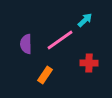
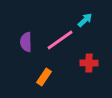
purple semicircle: moved 2 px up
orange rectangle: moved 1 px left, 2 px down
